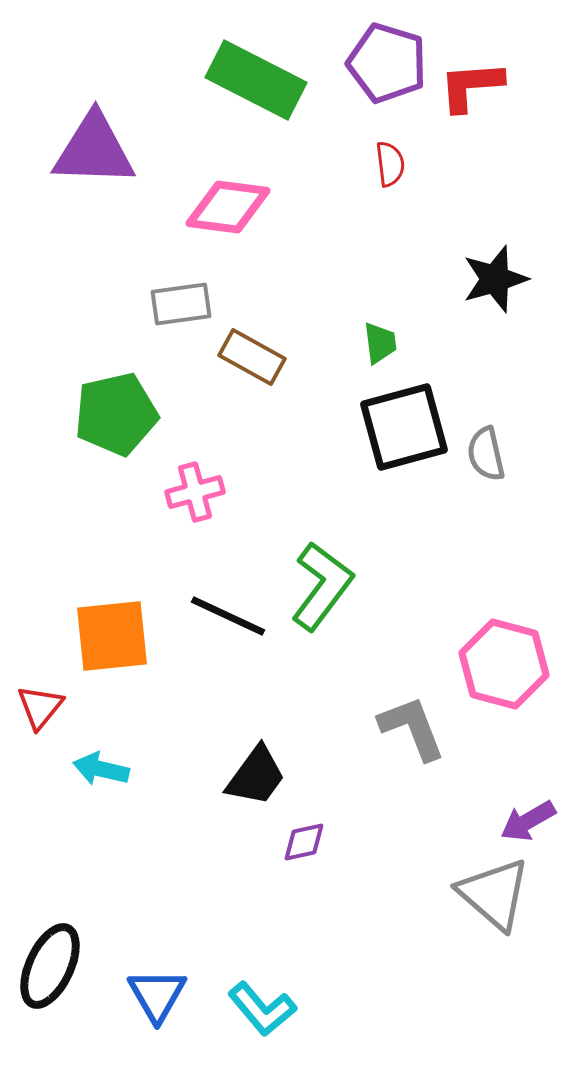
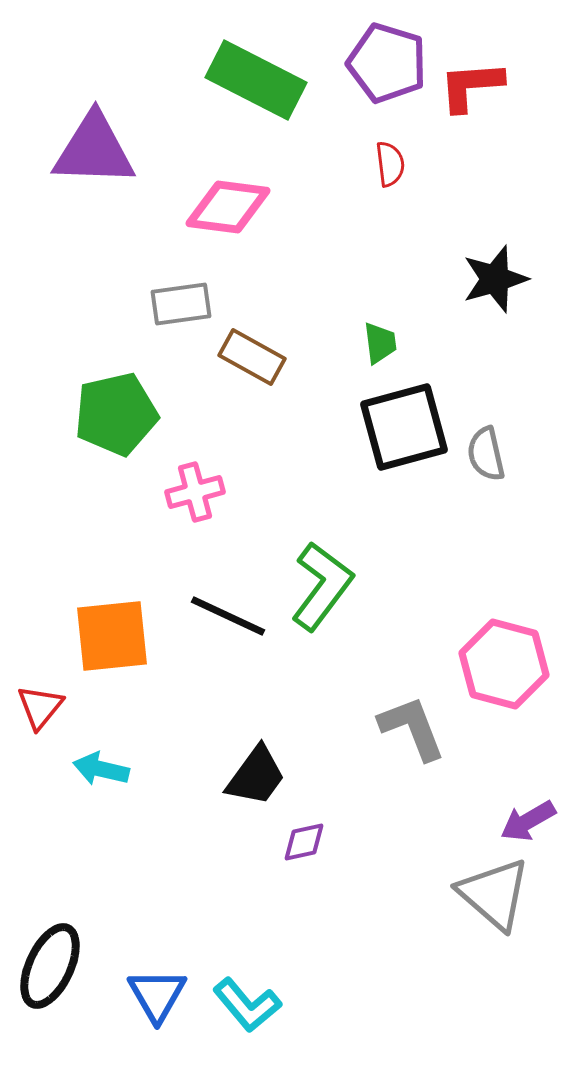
cyan L-shape: moved 15 px left, 4 px up
